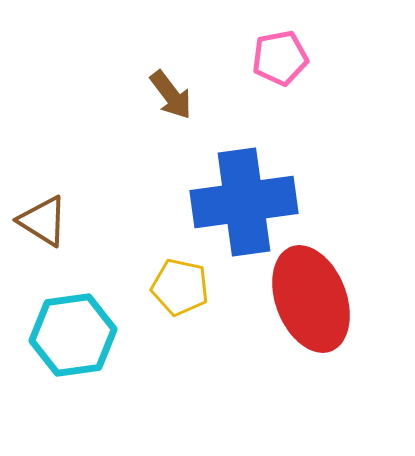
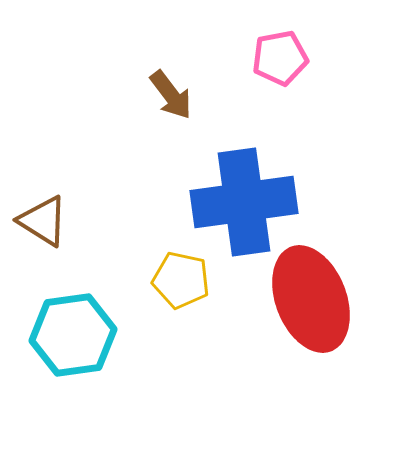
yellow pentagon: moved 1 px right, 7 px up
